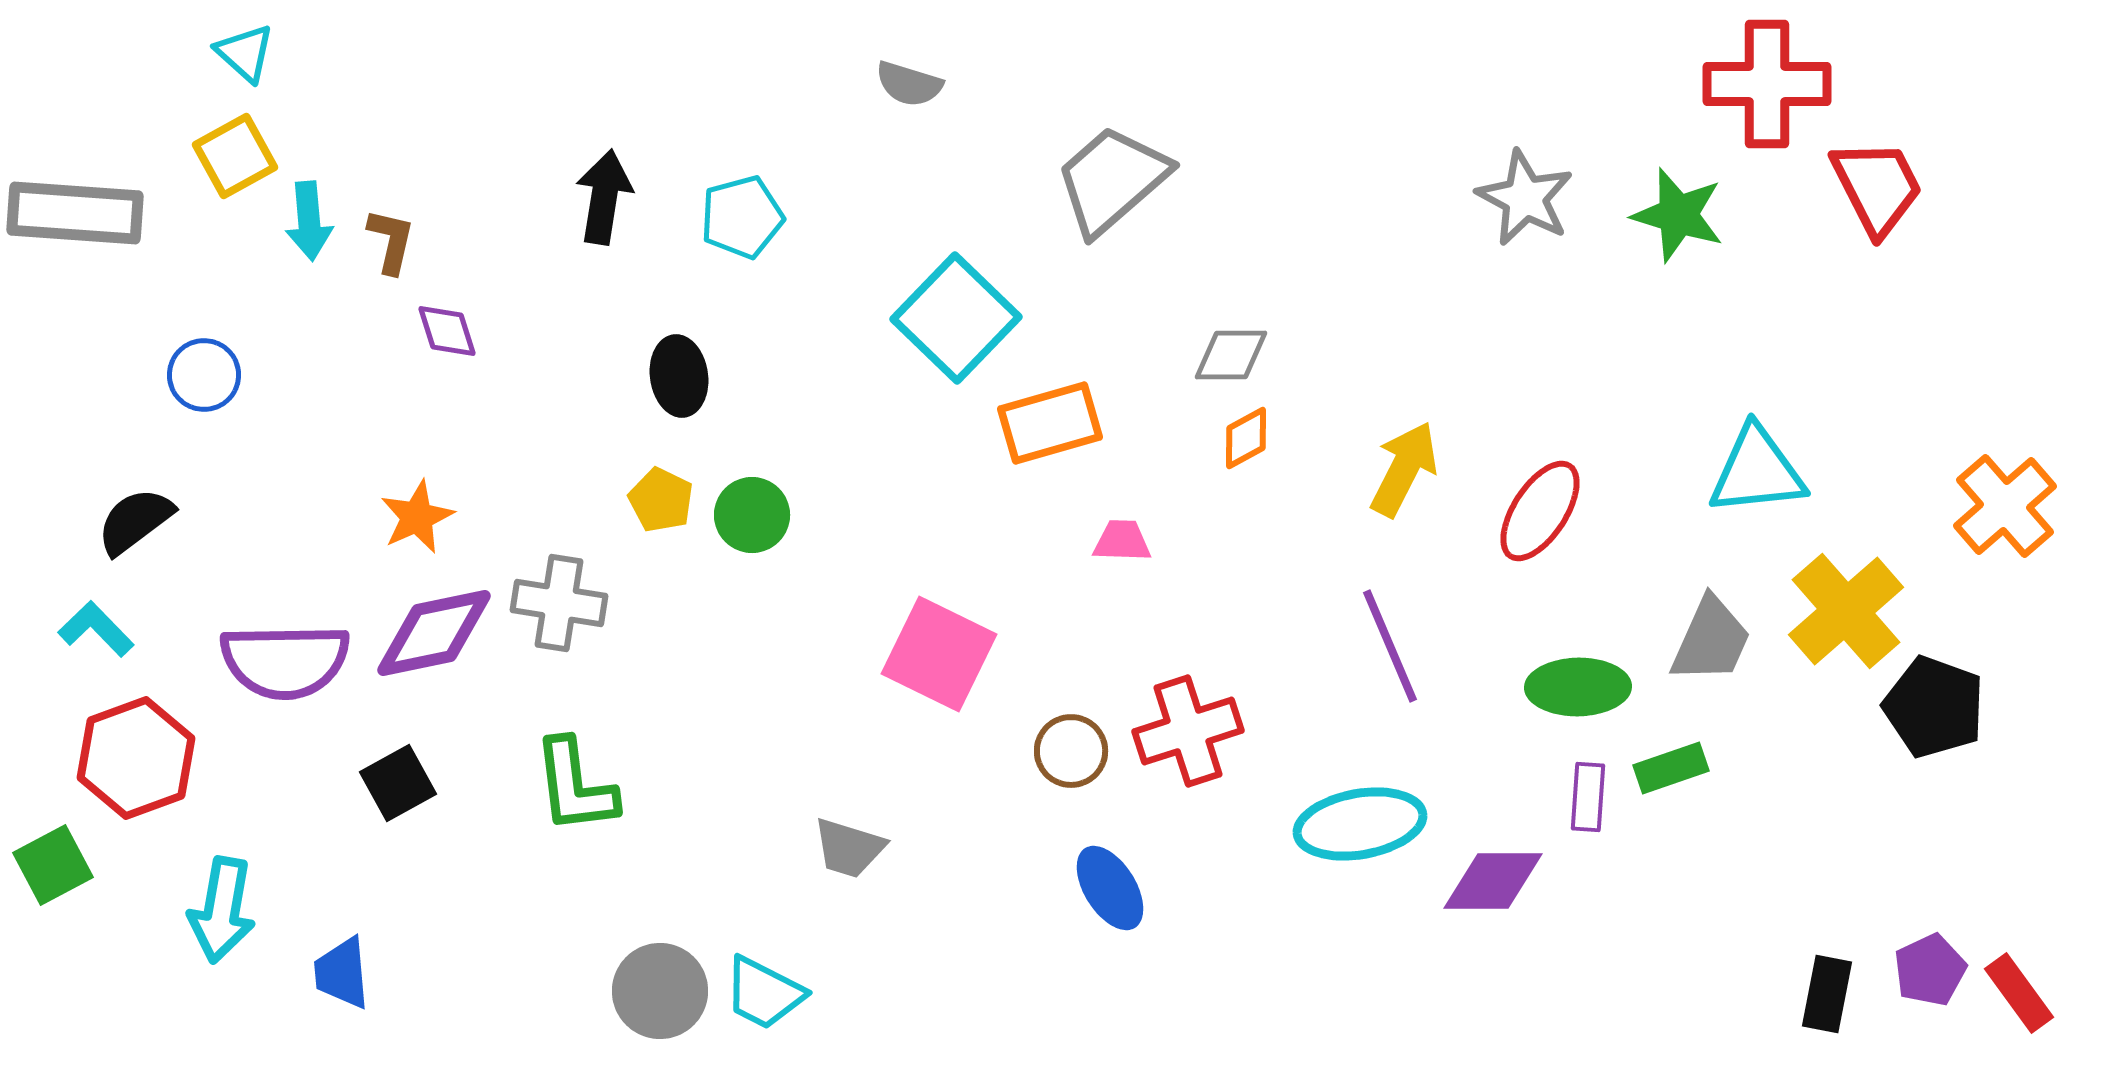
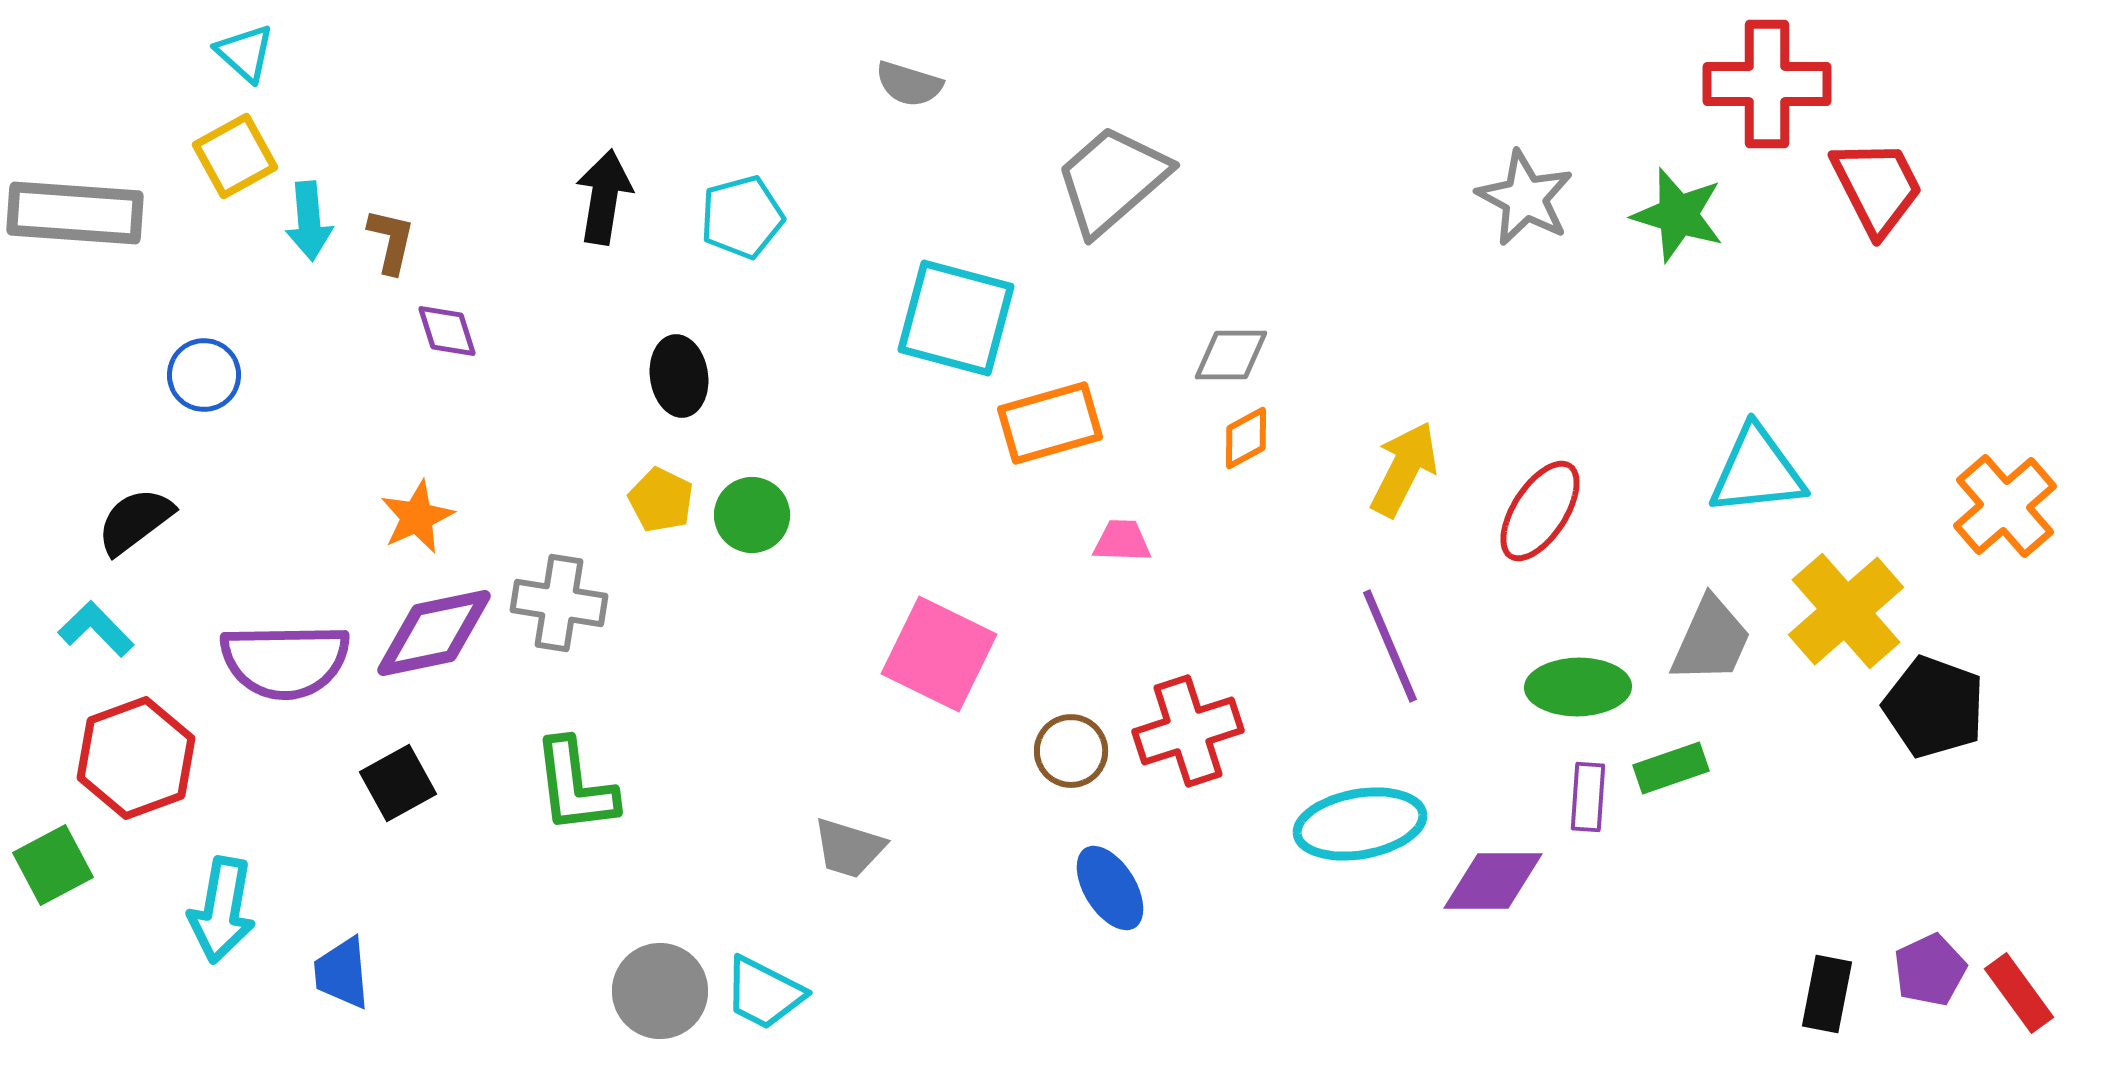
cyan square at (956, 318): rotated 29 degrees counterclockwise
